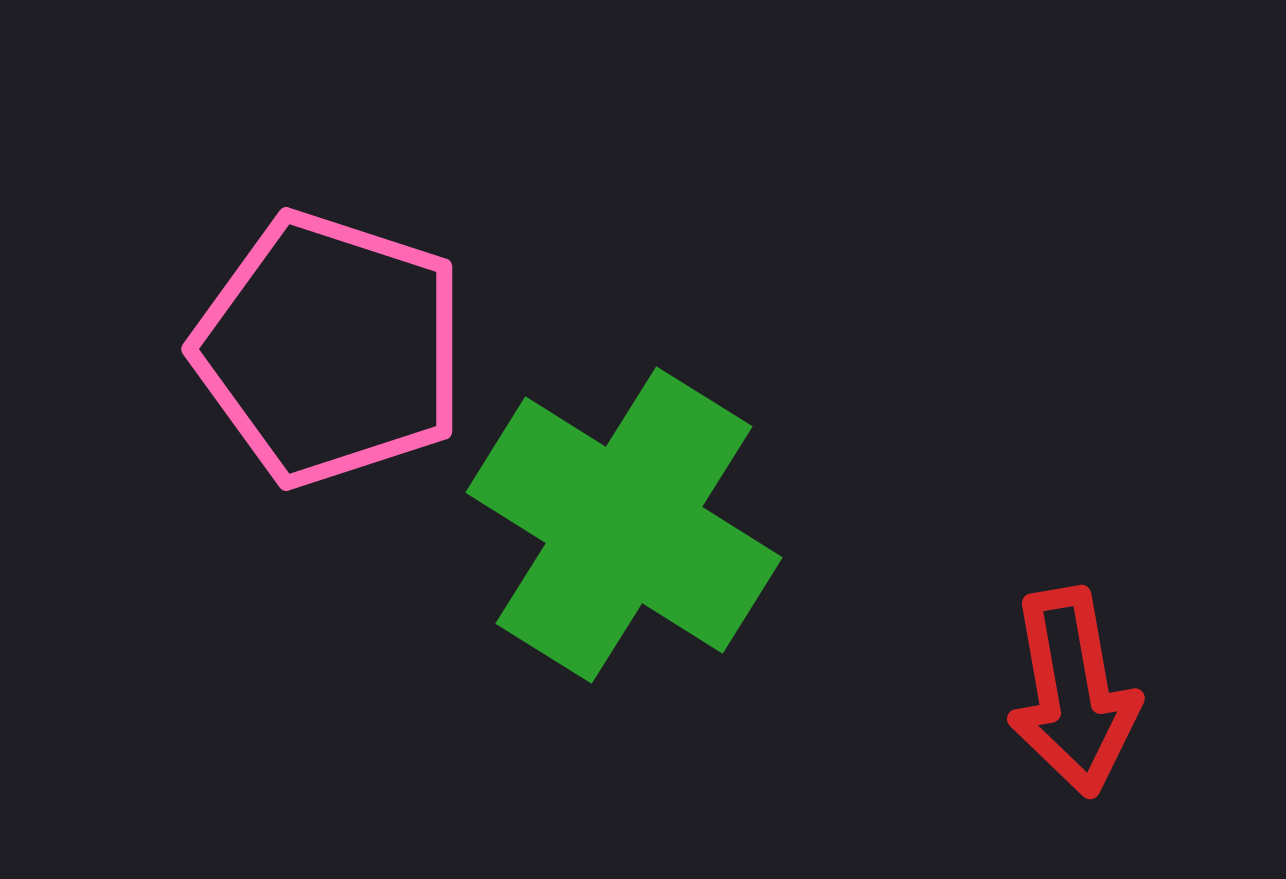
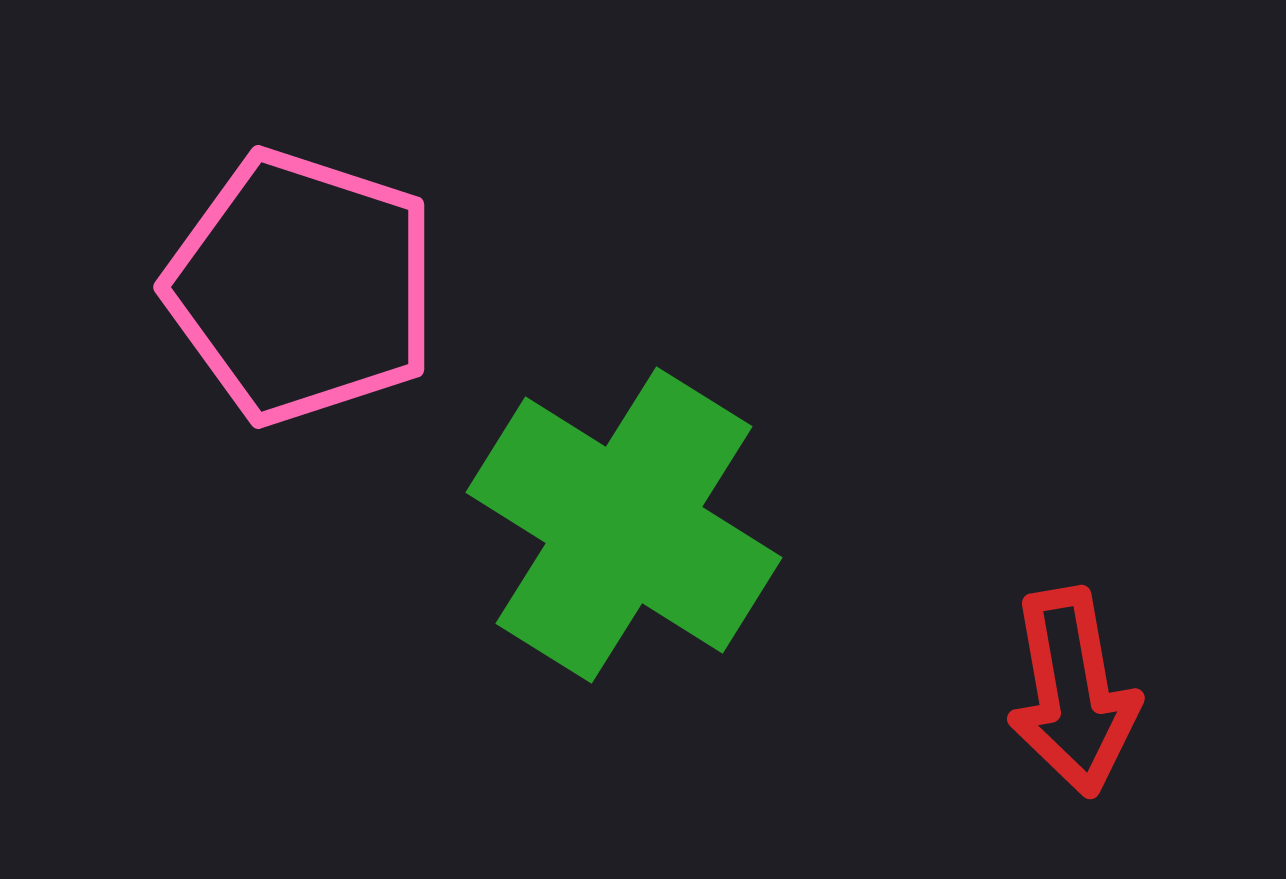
pink pentagon: moved 28 px left, 62 px up
